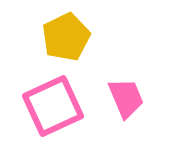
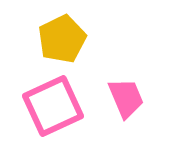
yellow pentagon: moved 4 px left, 2 px down
